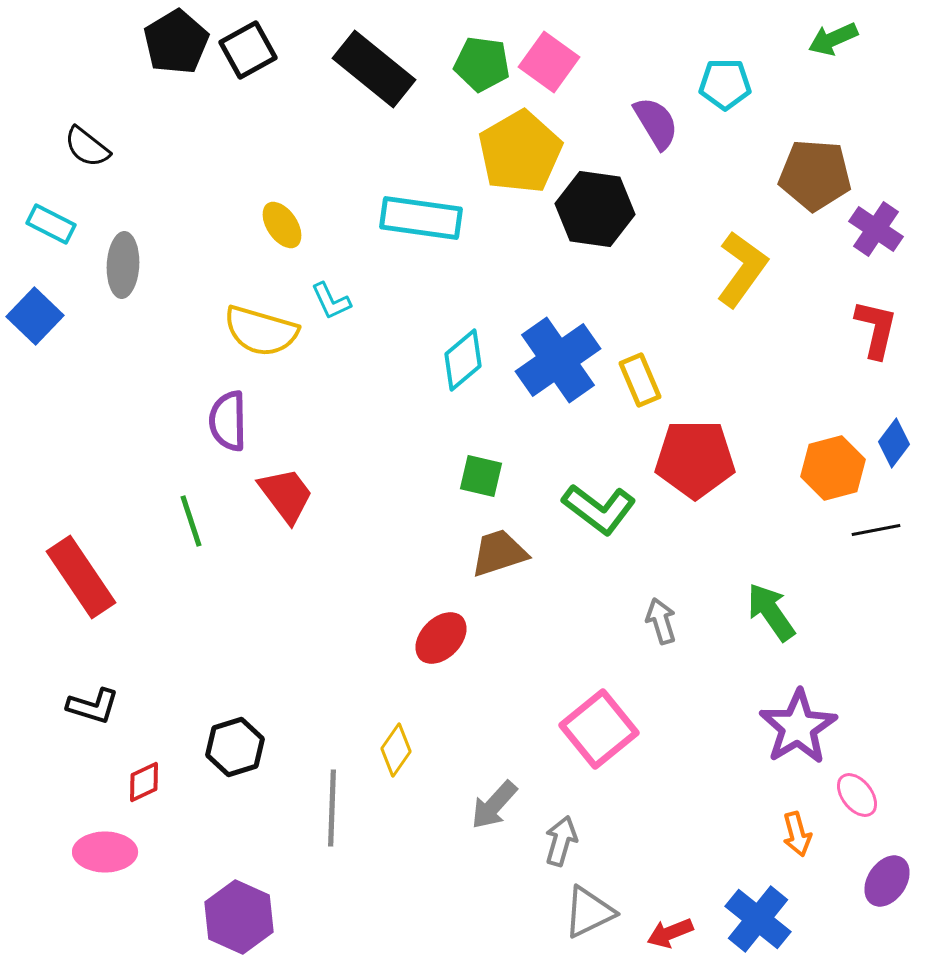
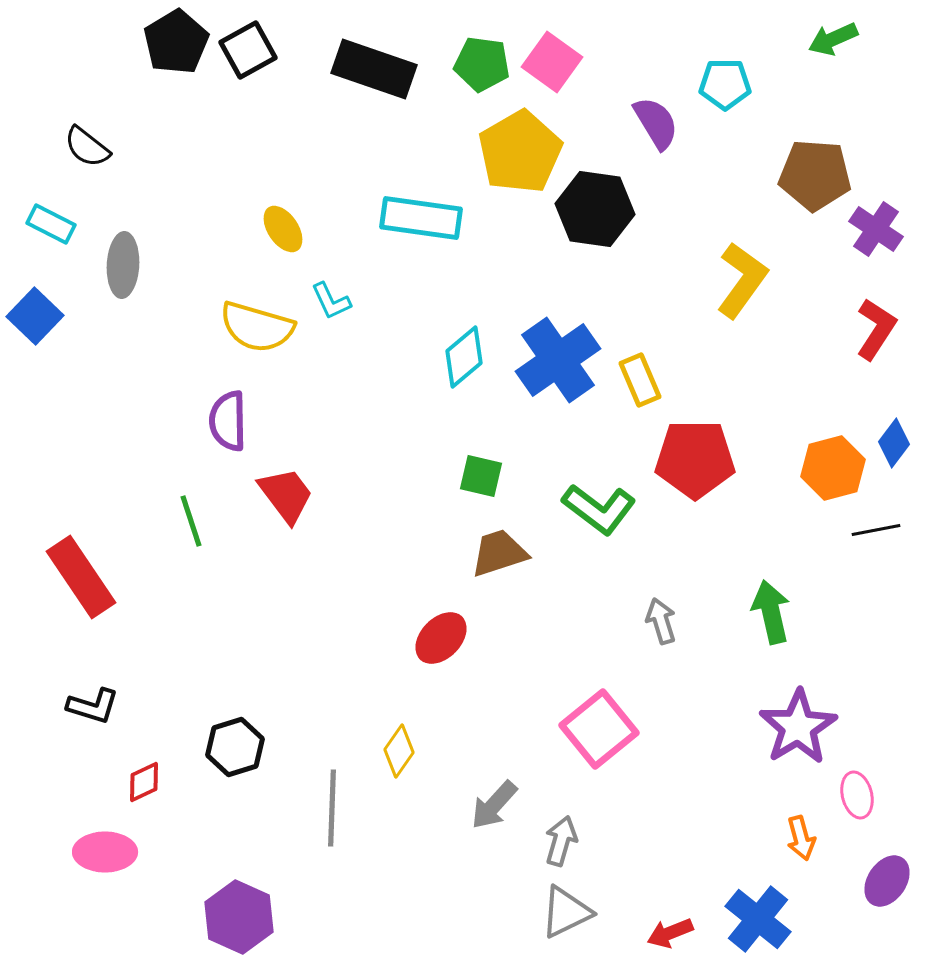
pink square at (549, 62): moved 3 px right
black rectangle at (374, 69): rotated 20 degrees counterclockwise
yellow ellipse at (282, 225): moved 1 px right, 4 px down
yellow L-shape at (742, 269): moved 11 px down
red L-shape at (876, 329): rotated 20 degrees clockwise
yellow semicircle at (261, 331): moved 4 px left, 4 px up
cyan diamond at (463, 360): moved 1 px right, 3 px up
green arrow at (771, 612): rotated 22 degrees clockwise
yellow diamond at (396, 750): moved 3 px right, 1 px down
pink ellipse at (857, 795): rotated 24 degrees clockwise
orange arrow at (797, 834): moved 4 px right, 4 px down
gray triangle at (589, 912): moved 23 px left
